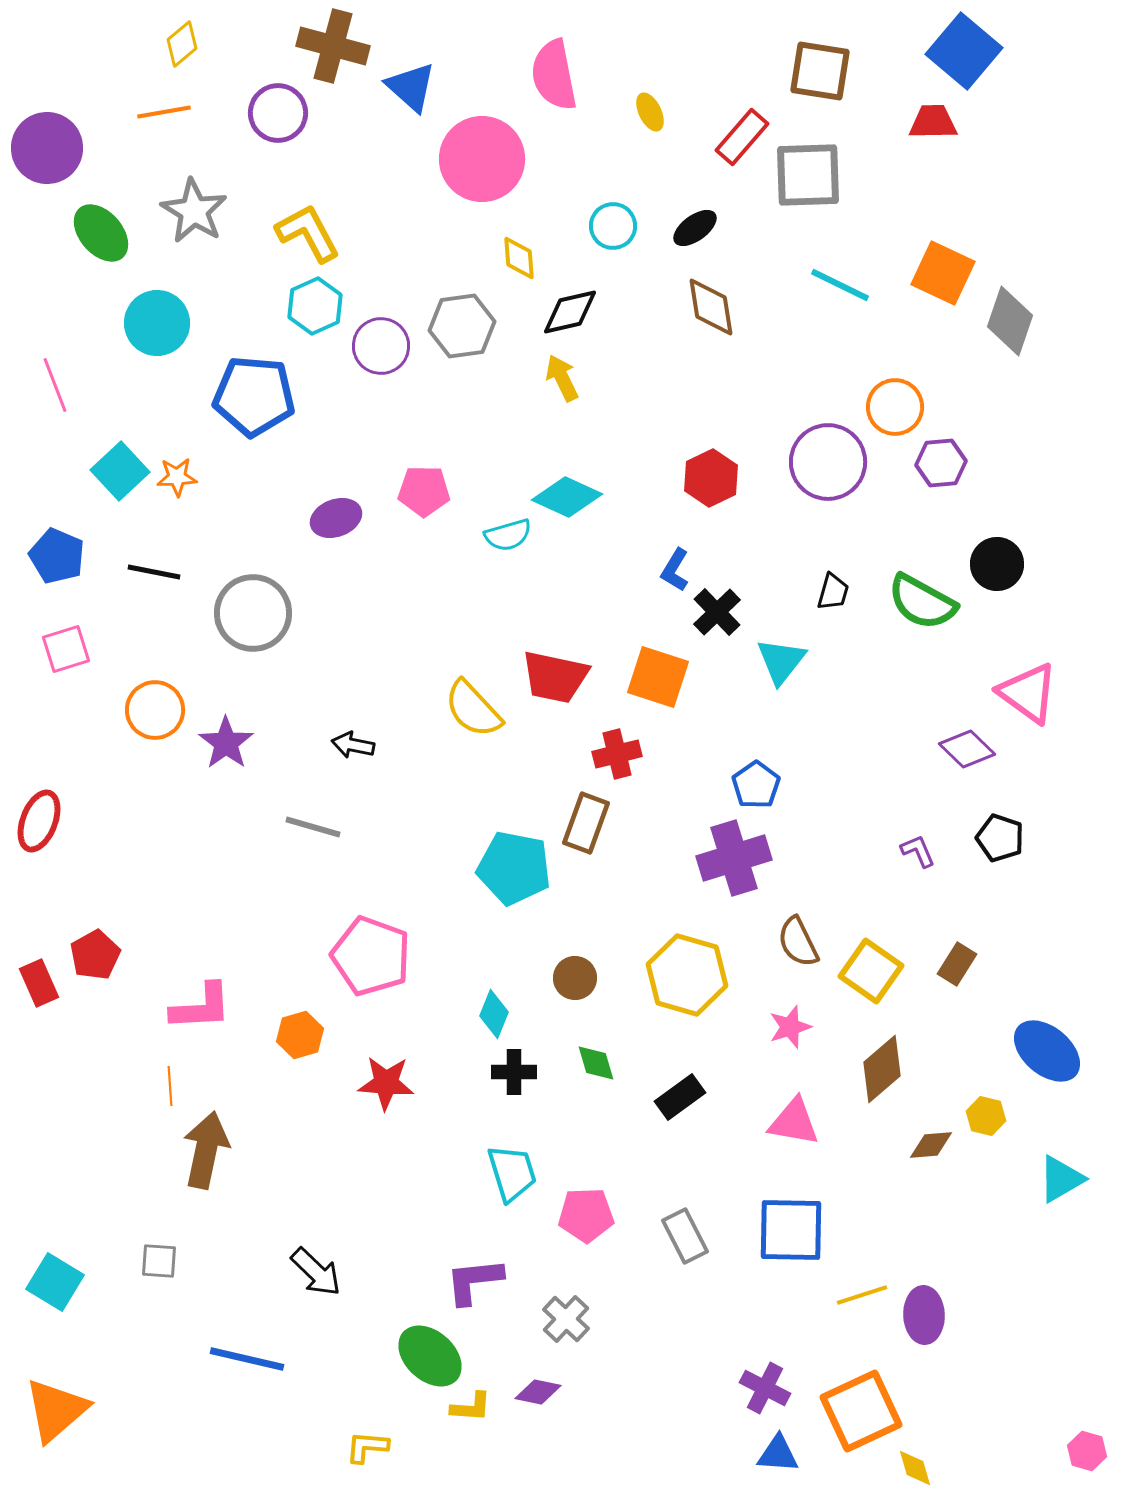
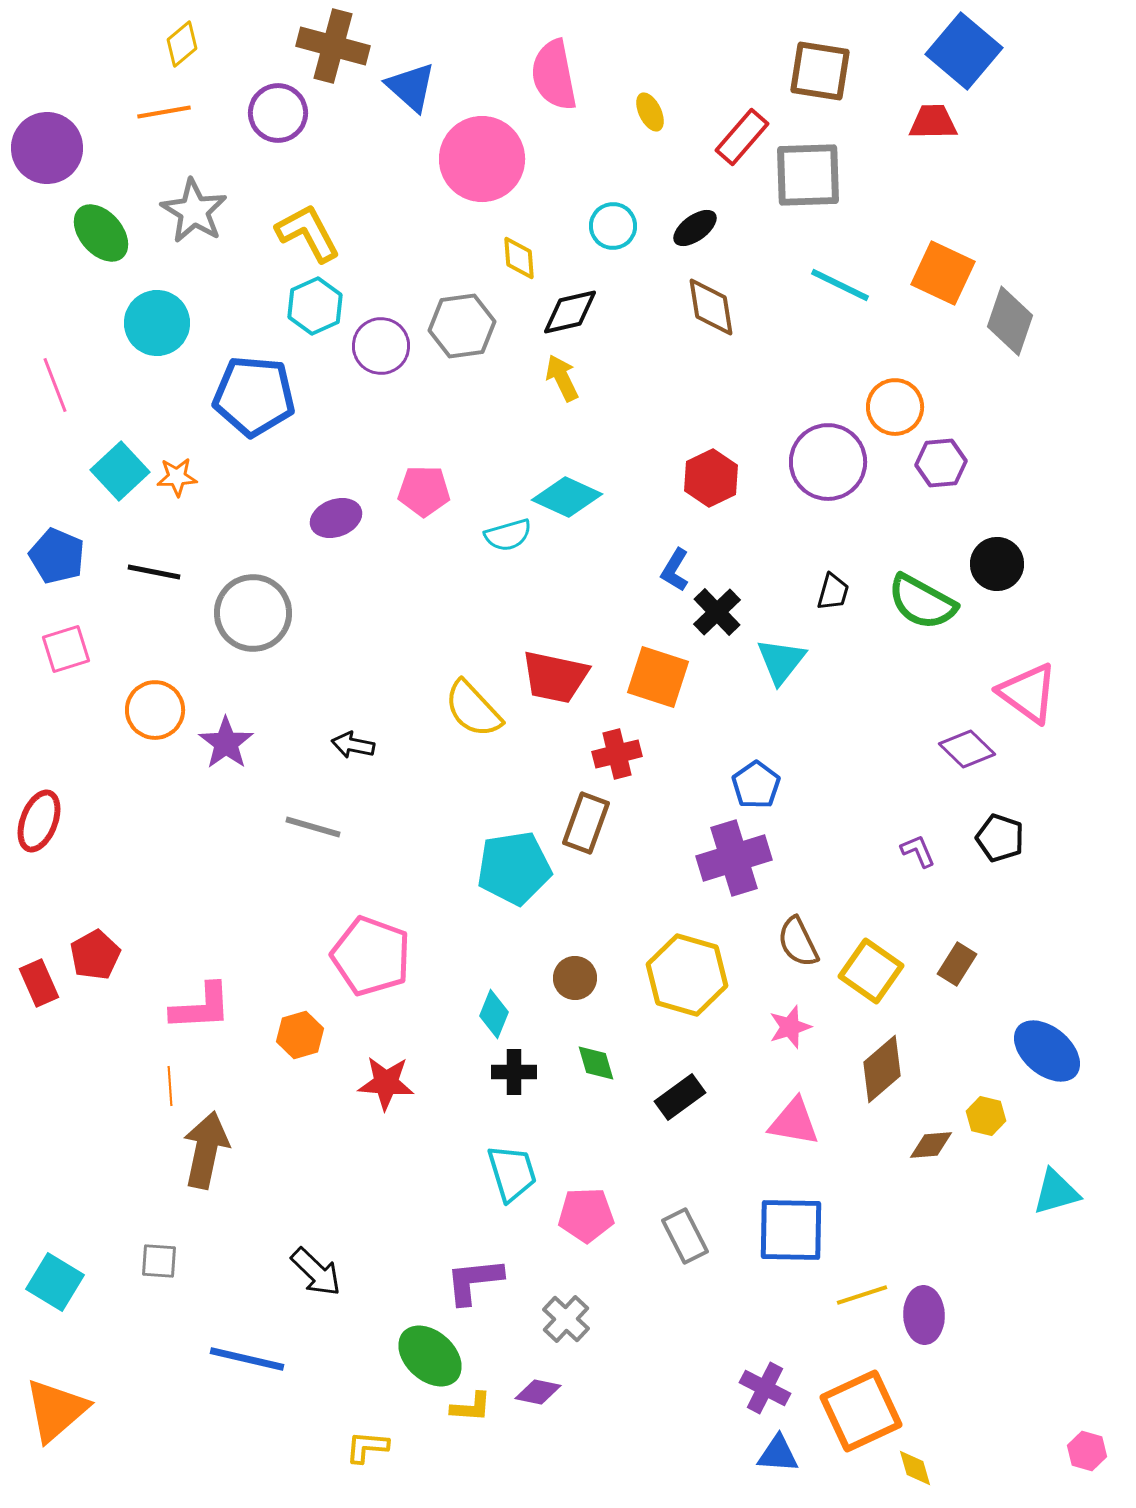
cyan pentagon at (514, 868): rotated 20 degrees counterclockwise
cyan triangle at (1061, 1179): moved 5 px left, 13 px down; rotated 14 degrees clockwise
